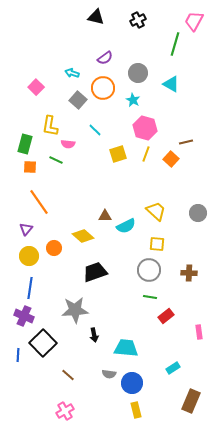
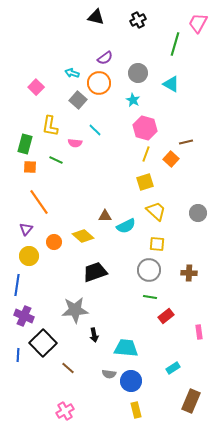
pink trapezoid at (194, 21): moved 4 px right, 2 px down
orange circle at (103, 88): moved 4 px left, 5 px up
pink semicircle at (68, 144): moved 7 px right, 1 px up
yellow square at (118, 154): moved 27 px right, 28 px down
orange circle at (54, 248): moved 6 px up
blue line at (30, 288): moved 13 px left, 3 px up
brown line at (68, 375): moved 7 px up
blue circle at (132, 383): moved 1 px left, 2 px up
